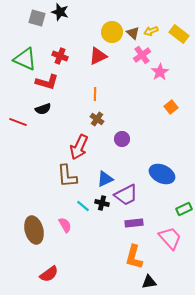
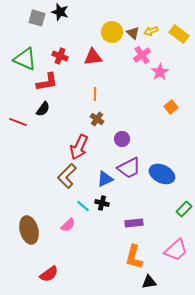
red triangle: moved 5 px left, 1 px down; rotated 18 degrees clockwise
red L-shape: rotated 25 degrees counterclockwise
black semicircle: rotated 35 degrees counterclockwise
brown L-shape: rotated 50 degrees clockwise
purple trapezoid: moved 3 px right, 27 px up
green rectangle: rotated 21 degrees counterclockwise
pink semicircle: moved 3 px right; rotated 77 degrees clockwise
brown ellipse: moved 5 px left
pink trapezoid: moved 6 px right, 12 px down; rotated 90 degrees clockwise
